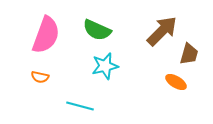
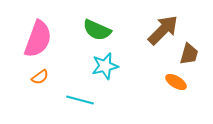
brown arrow: moved 1 px right, 1 px up
pink semicircle: moved 8 px left, 4 px down
orange semicircle: rotated 48 degrees counterclockwise
cyan line: moved 6 px up
